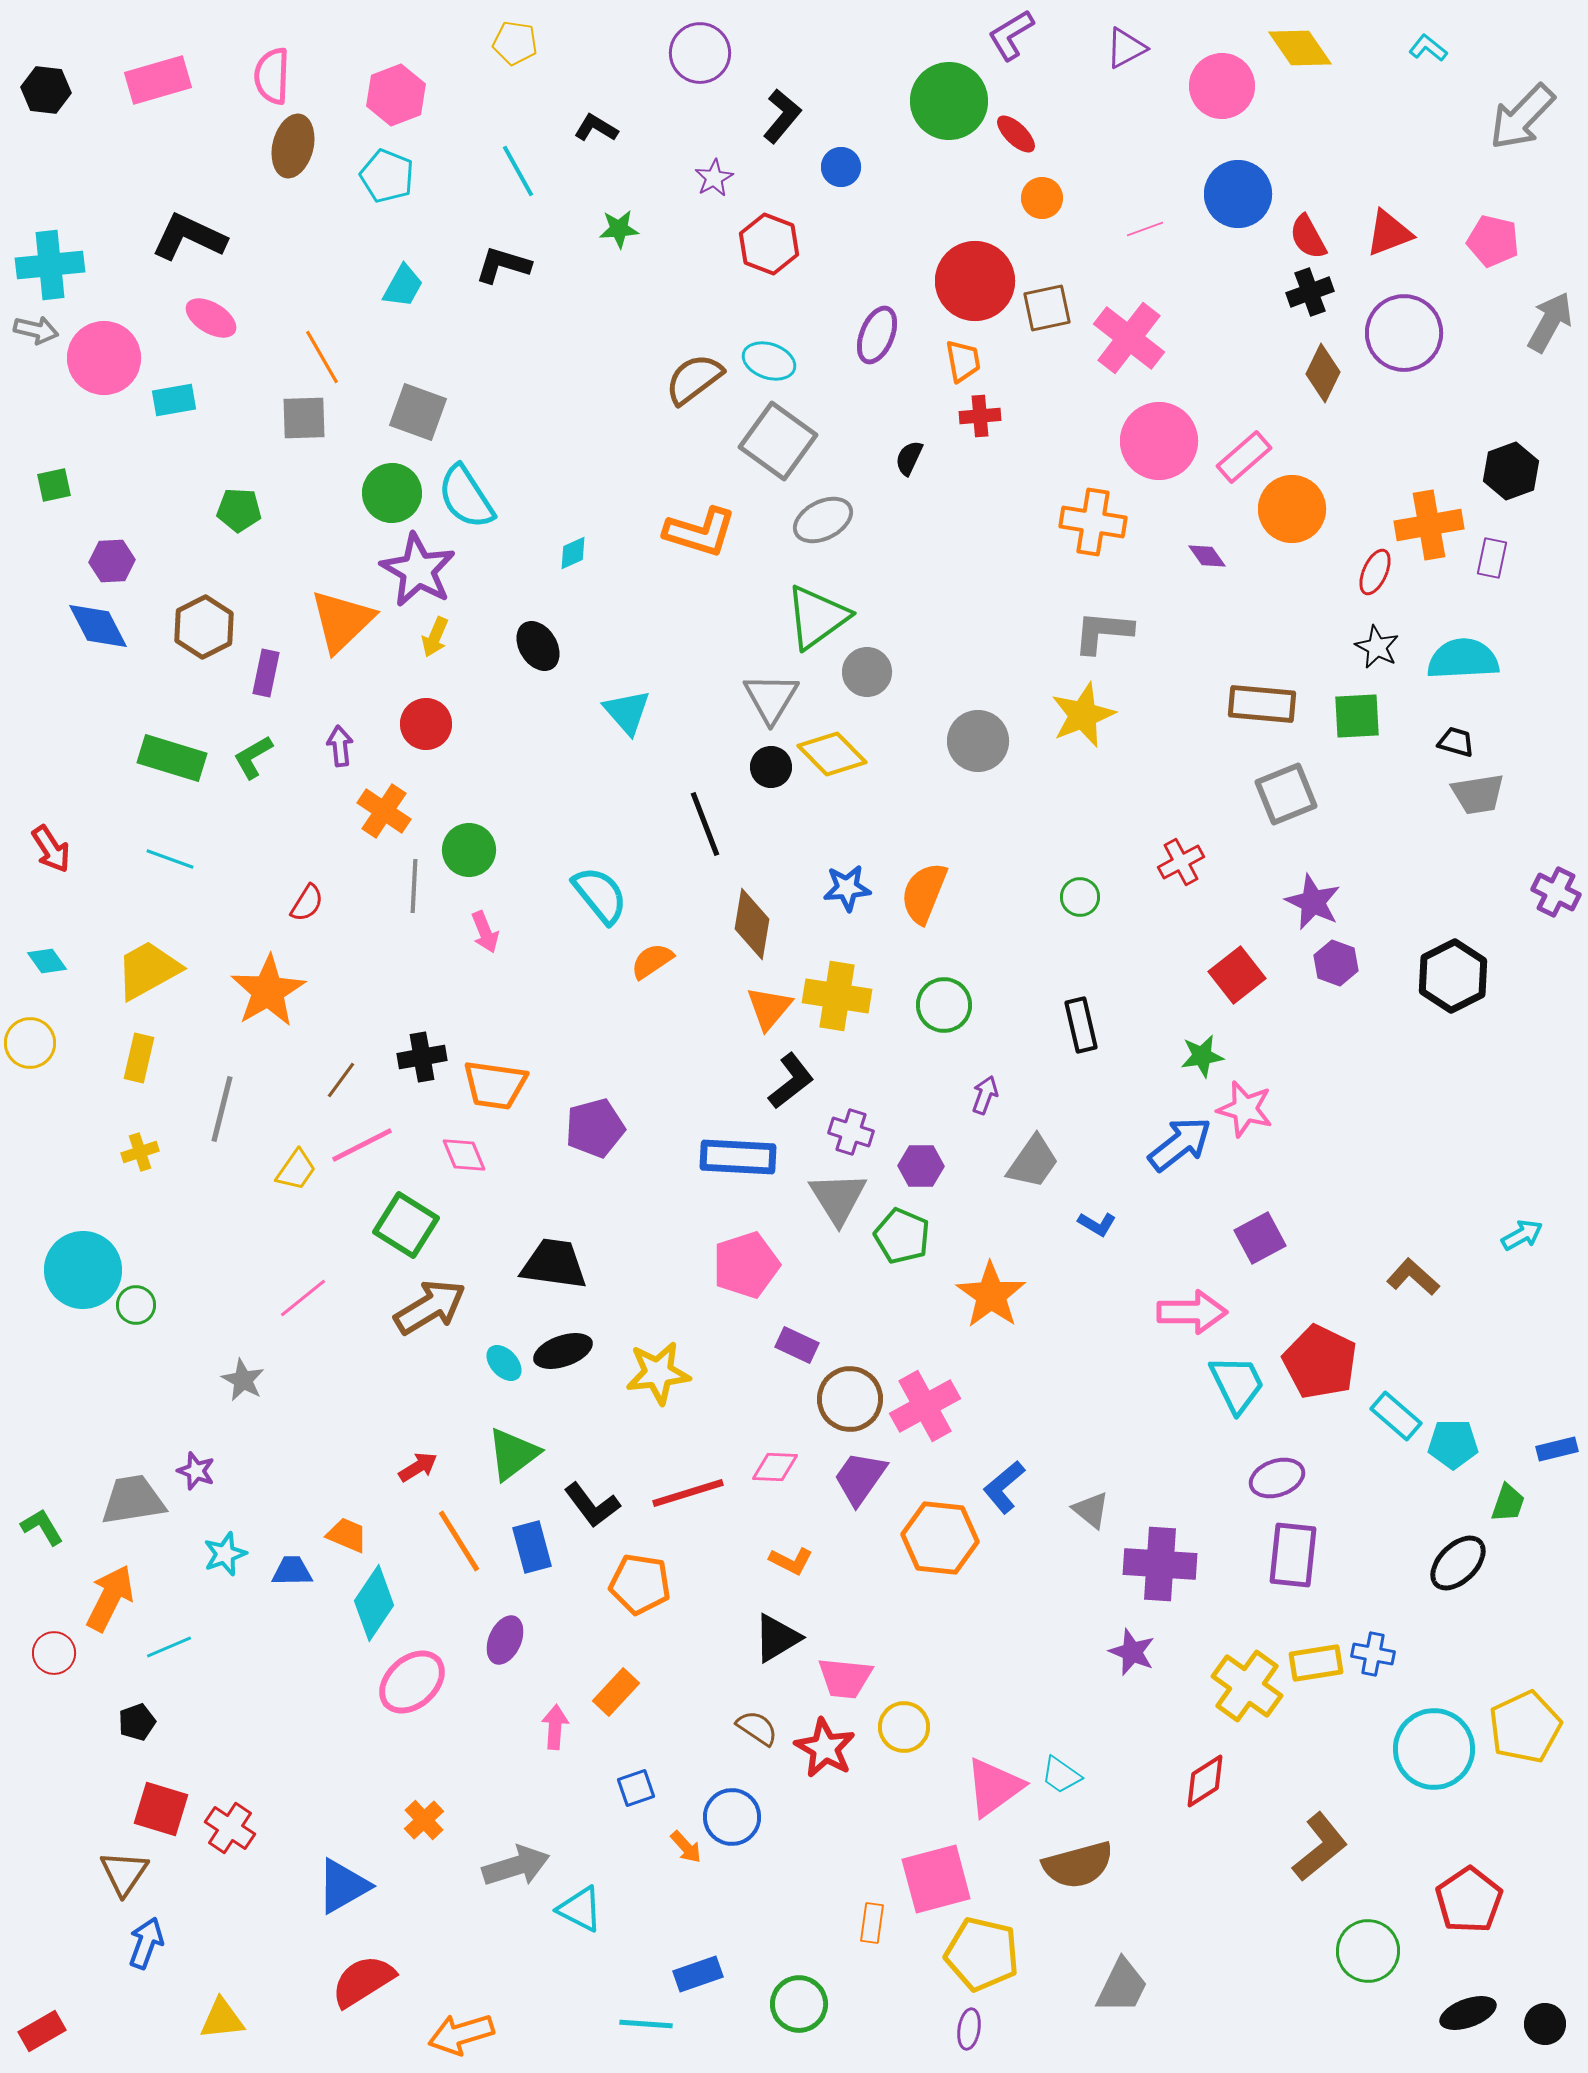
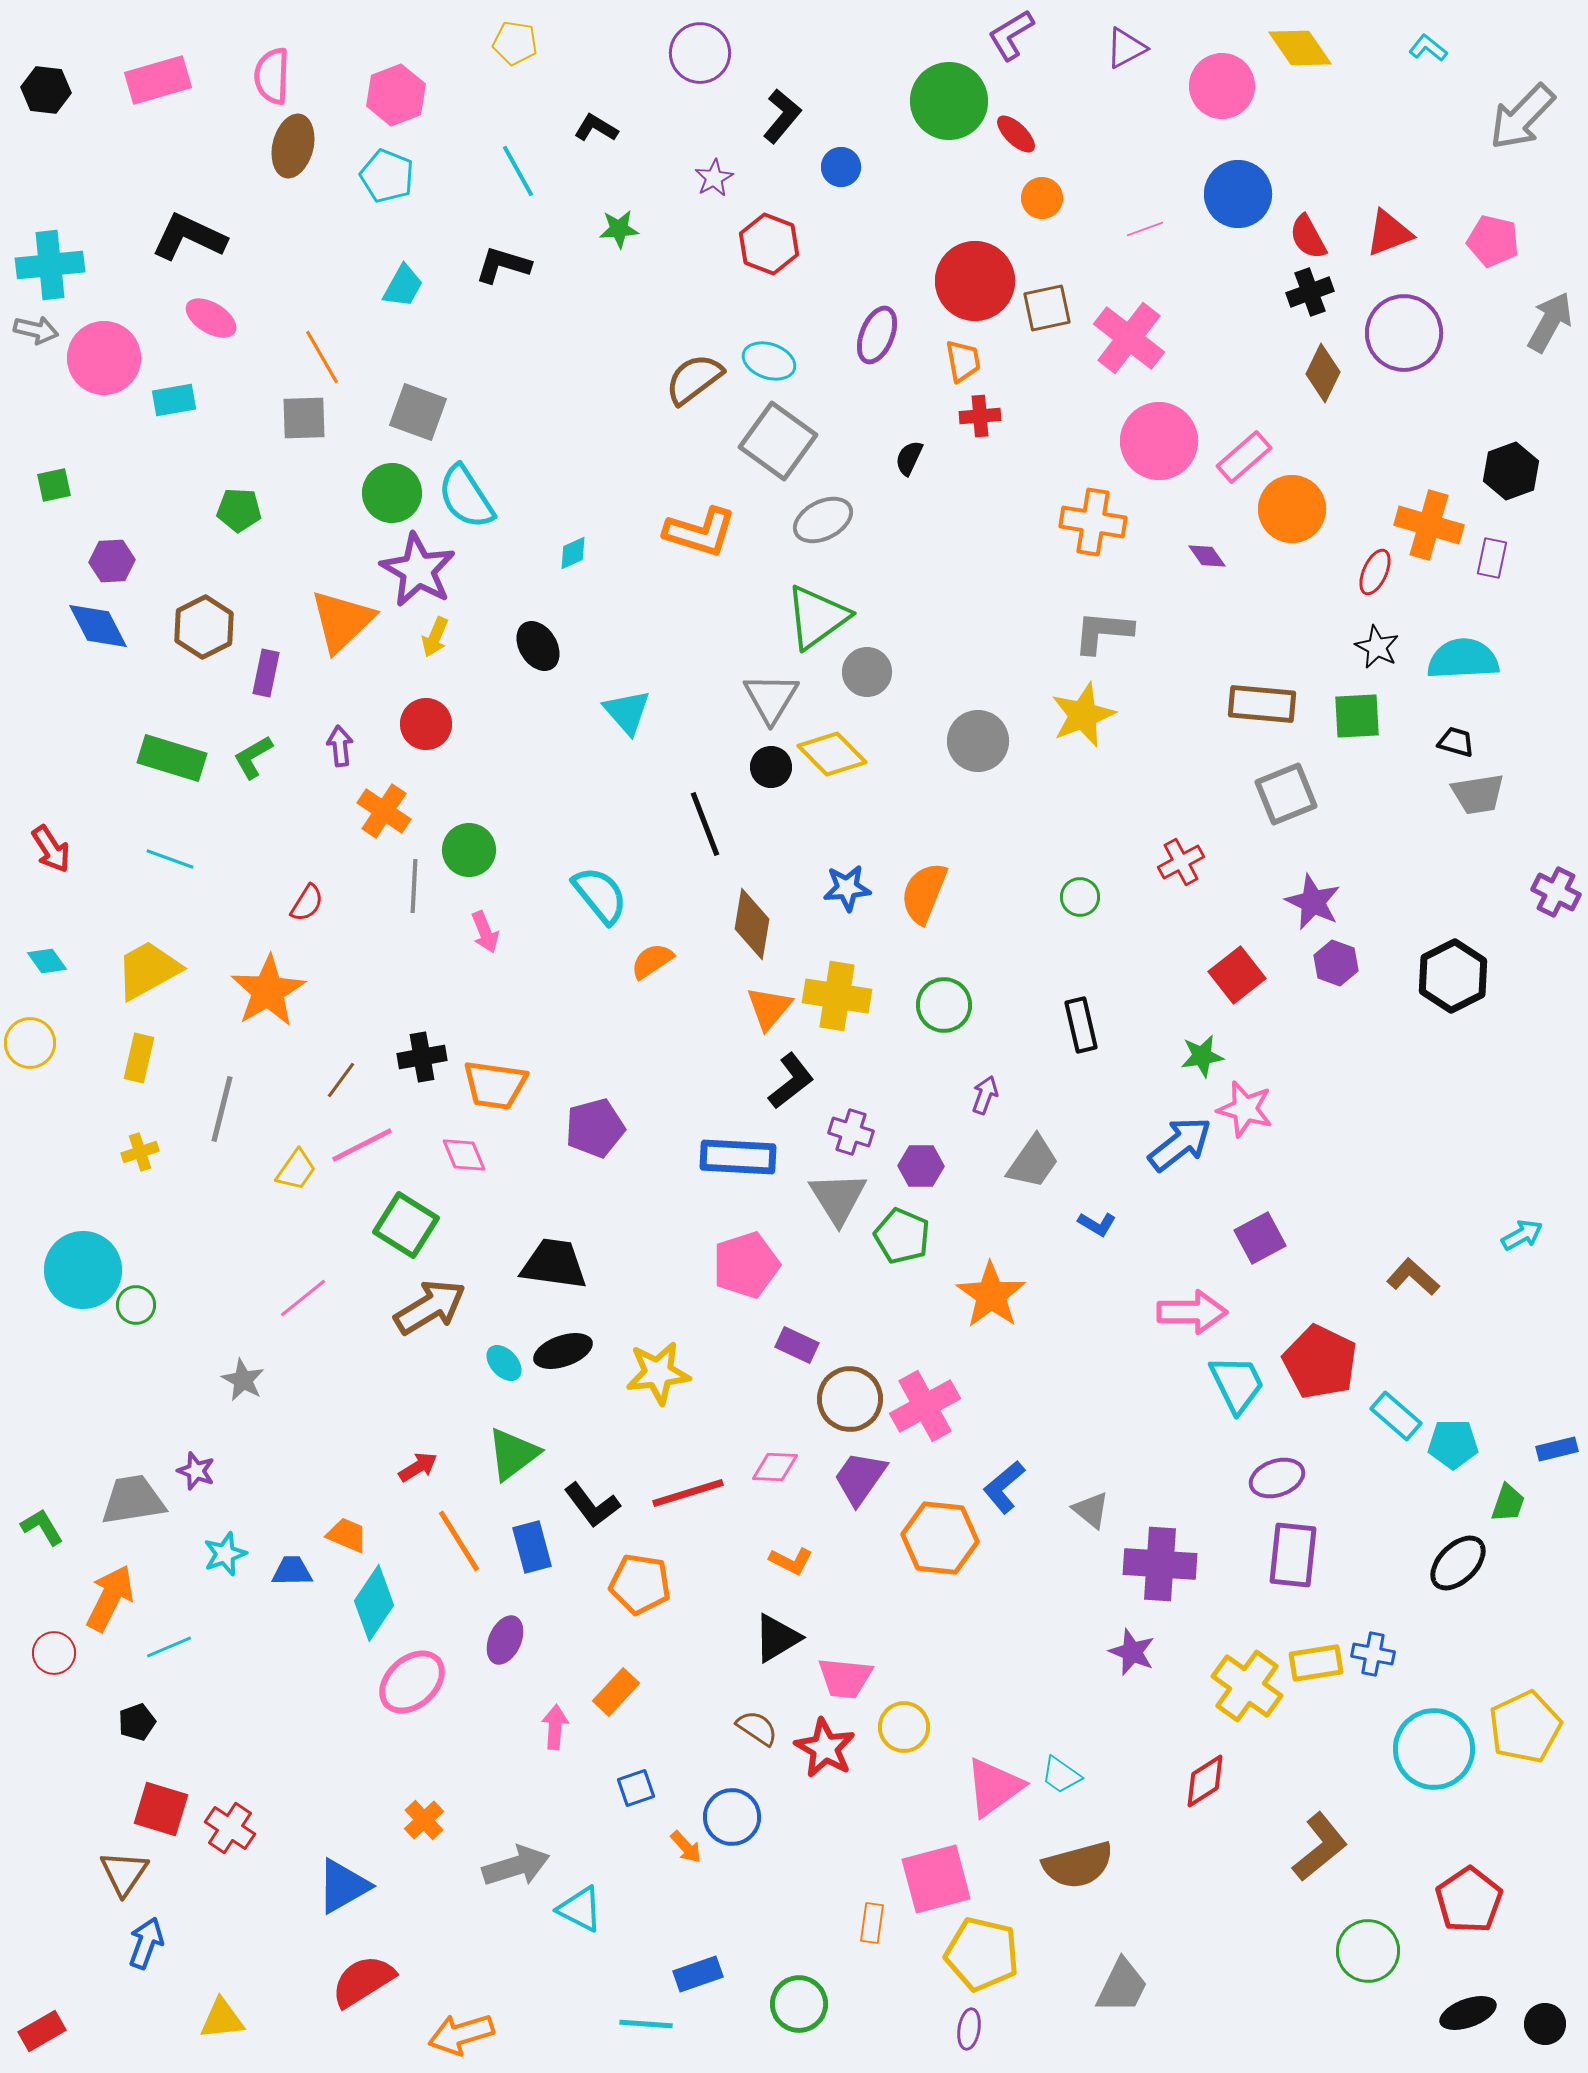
orange cross at (1429, 525): rotated 26 degrees clockwise
